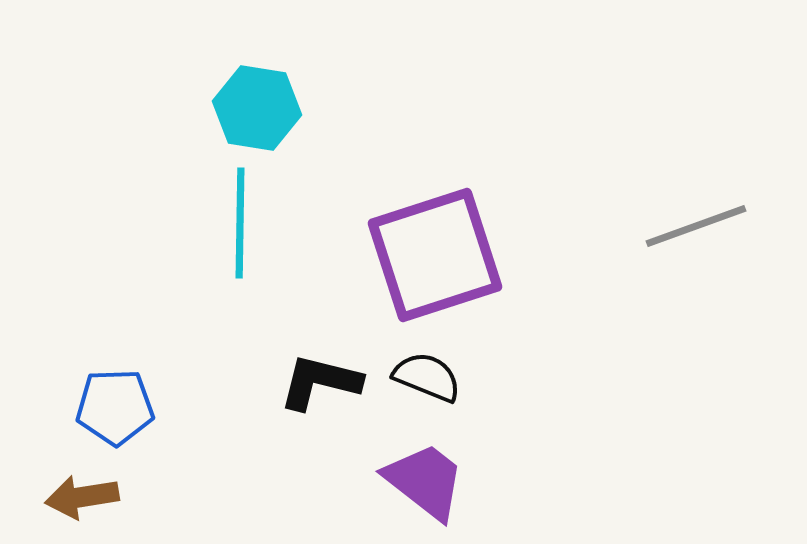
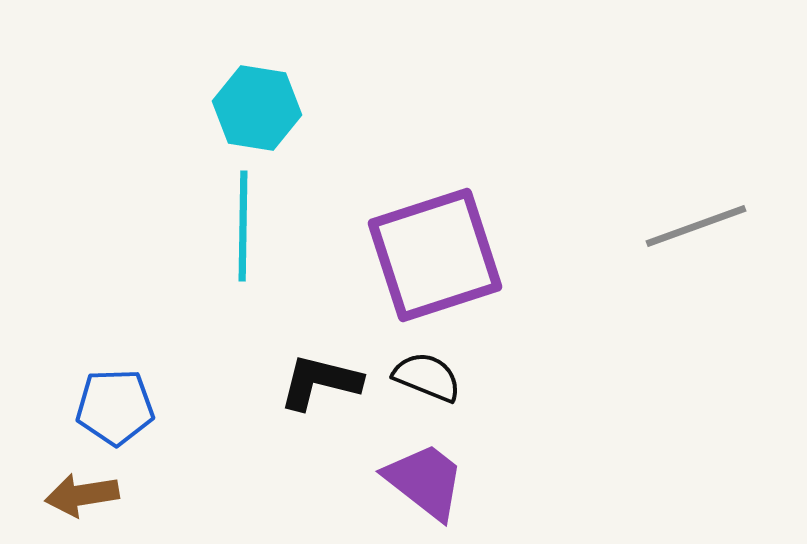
cyan line: moved 3 px right, 3 px down
brown arrow: moved 2 px up
